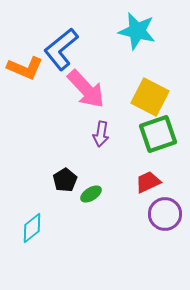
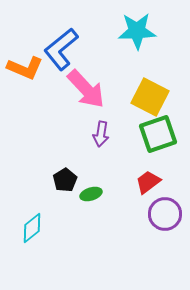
cyan star: rotated 15 degrees counterclockwise
red trapezoid: rotated 12 degrees counterclockwise
green ellipse: rotated 15 degrees clockwise
